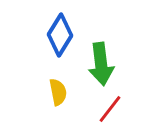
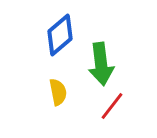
blue diamond: rotated 18 degrees clockwise
red line: moved 2 px right, 3 px up
